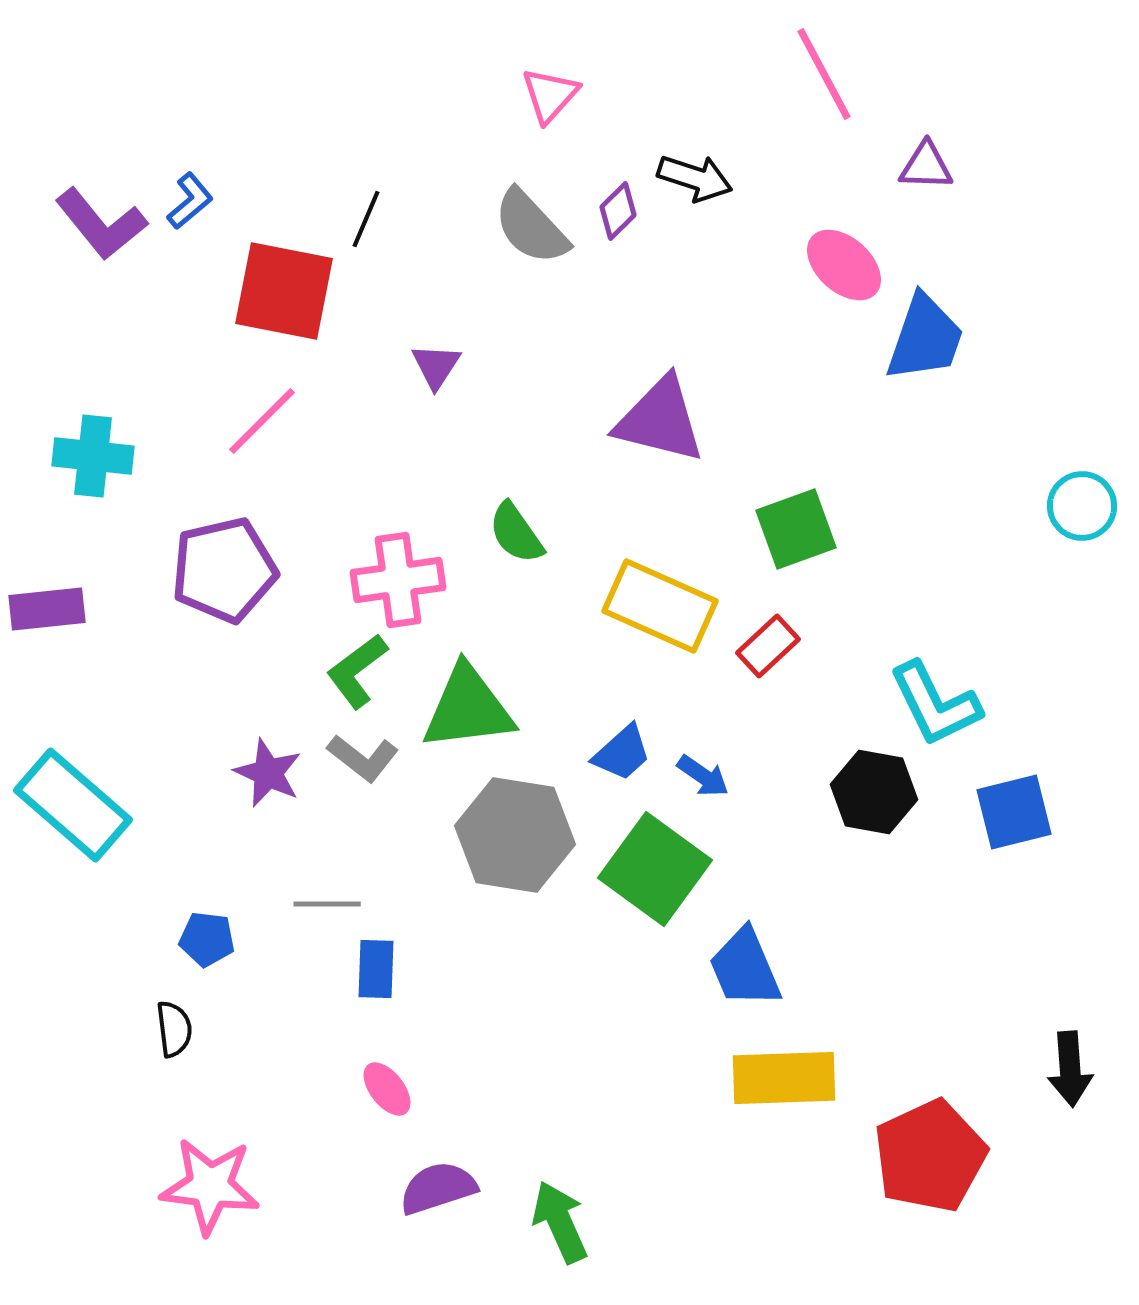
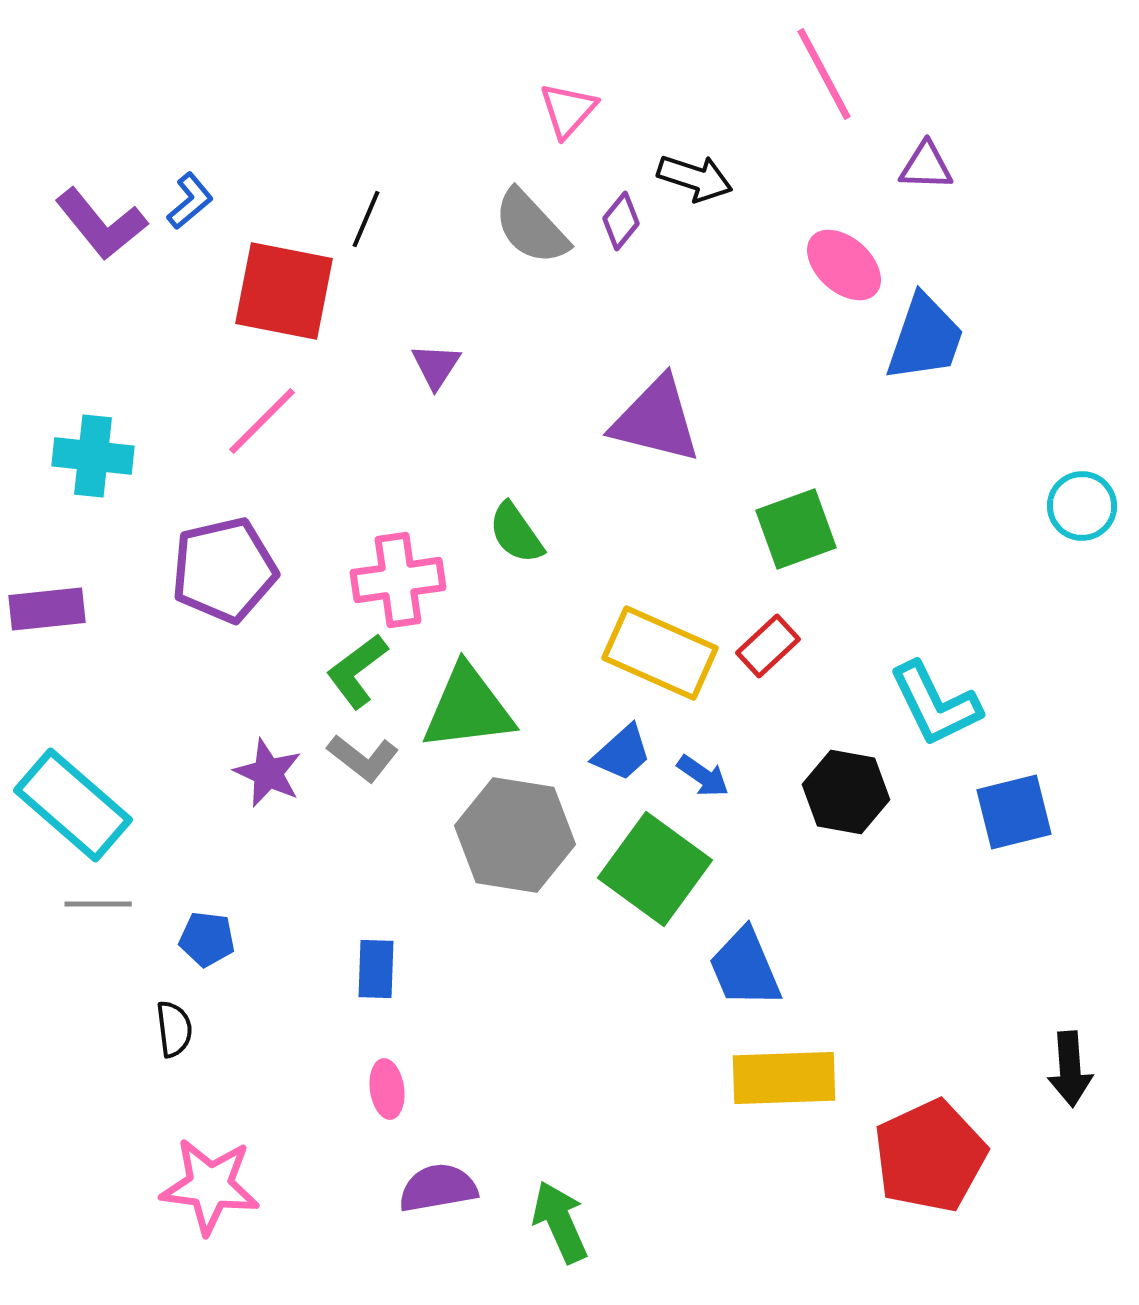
pink triangle at (550, 95): moved 18 px right, 15 px down
purple diamond at (618, 211): moved 3 px right, 10 px down; rotated 6 degrees counterclockwise
purple triangle at (660, 420): moved 4 px left
yellow rectangle at (660, 606): moved 47 px down
black hexagon at (874, 792): moved 28 px left
gray line at (327, 904): moved 229 px left
pink ellipse at (387, 1089): rotated 30 degrees clockwise
purple semicircle at (438, 1188): rotated 8 degrees clockwise
